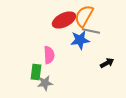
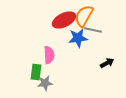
gray line: moved 2 px right, 1 px up
blue star: moved 2 px left, 2 px up
